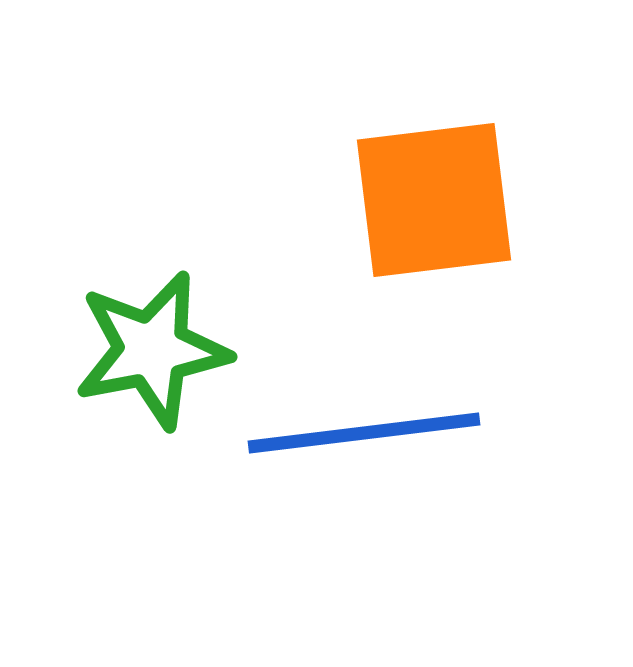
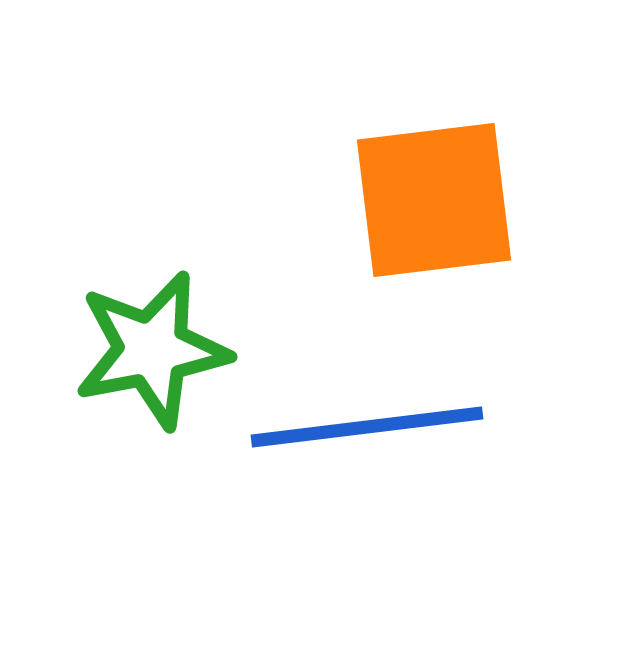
blue line: moved 3 px right, 6 px up
